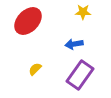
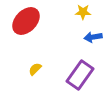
red ellipse: moved 2 px left
blue arrow: moved 19 px right, 7 px up
